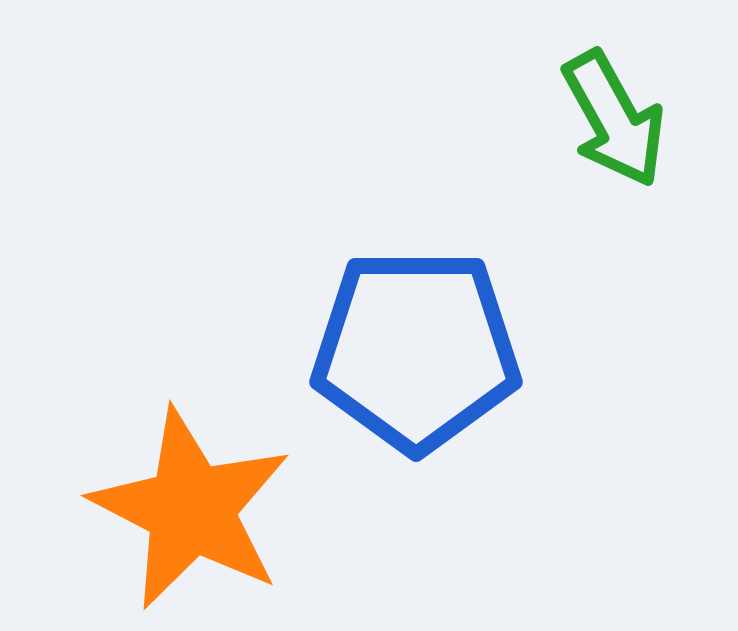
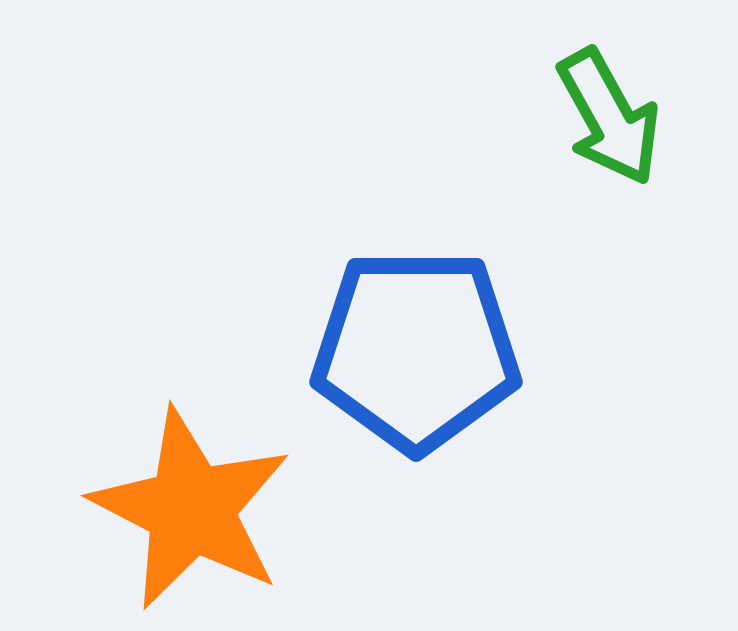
green arrow: moved 5 px left, 2 px up
